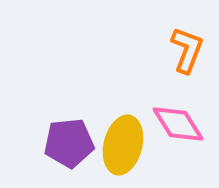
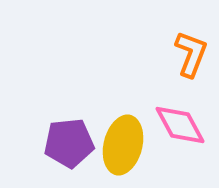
orange L-shape: moved 4 px right, 4 px down
pink diamond: moved 2 px right, 1 px down; rotated 4 degrees clockwise
